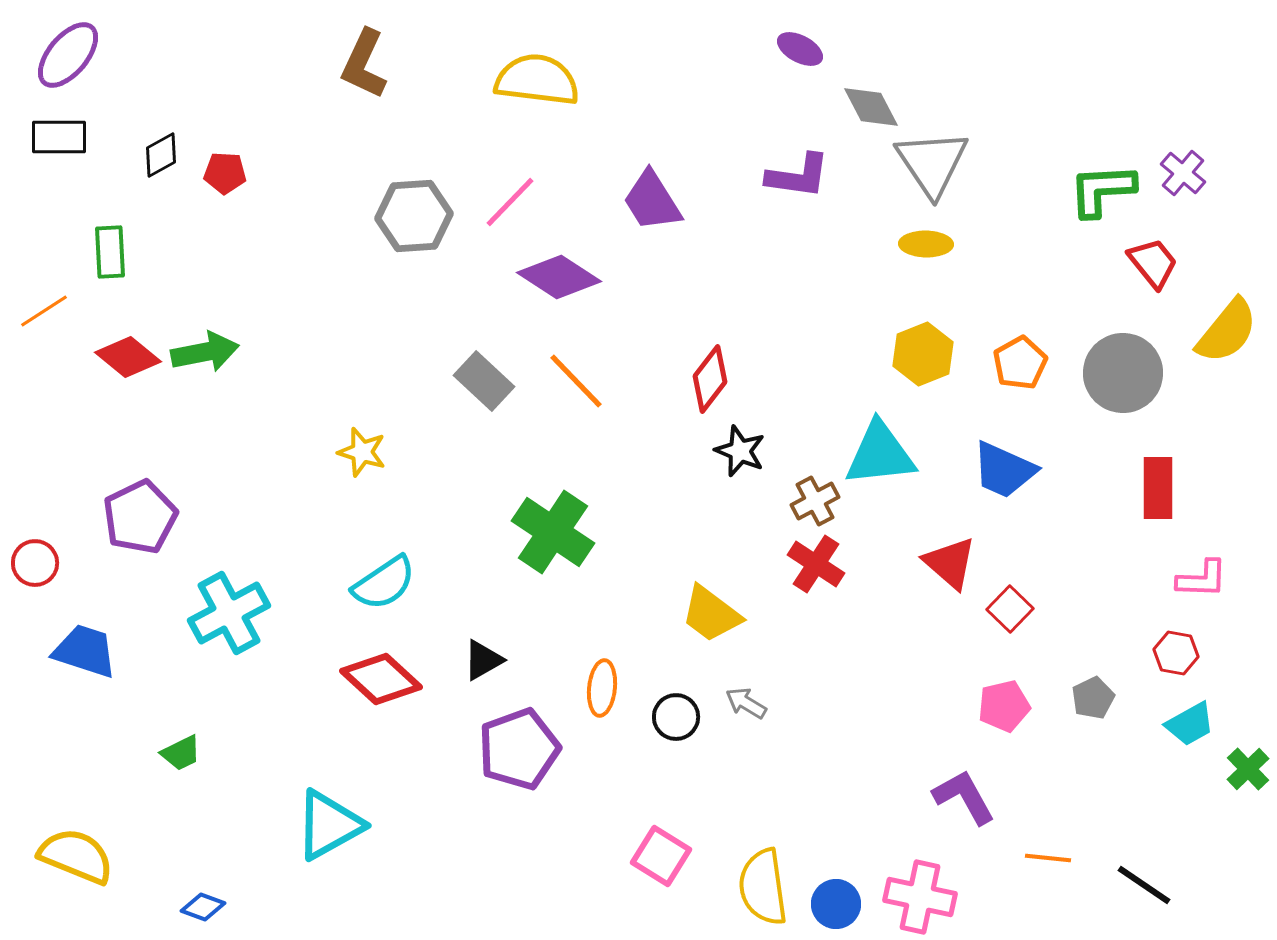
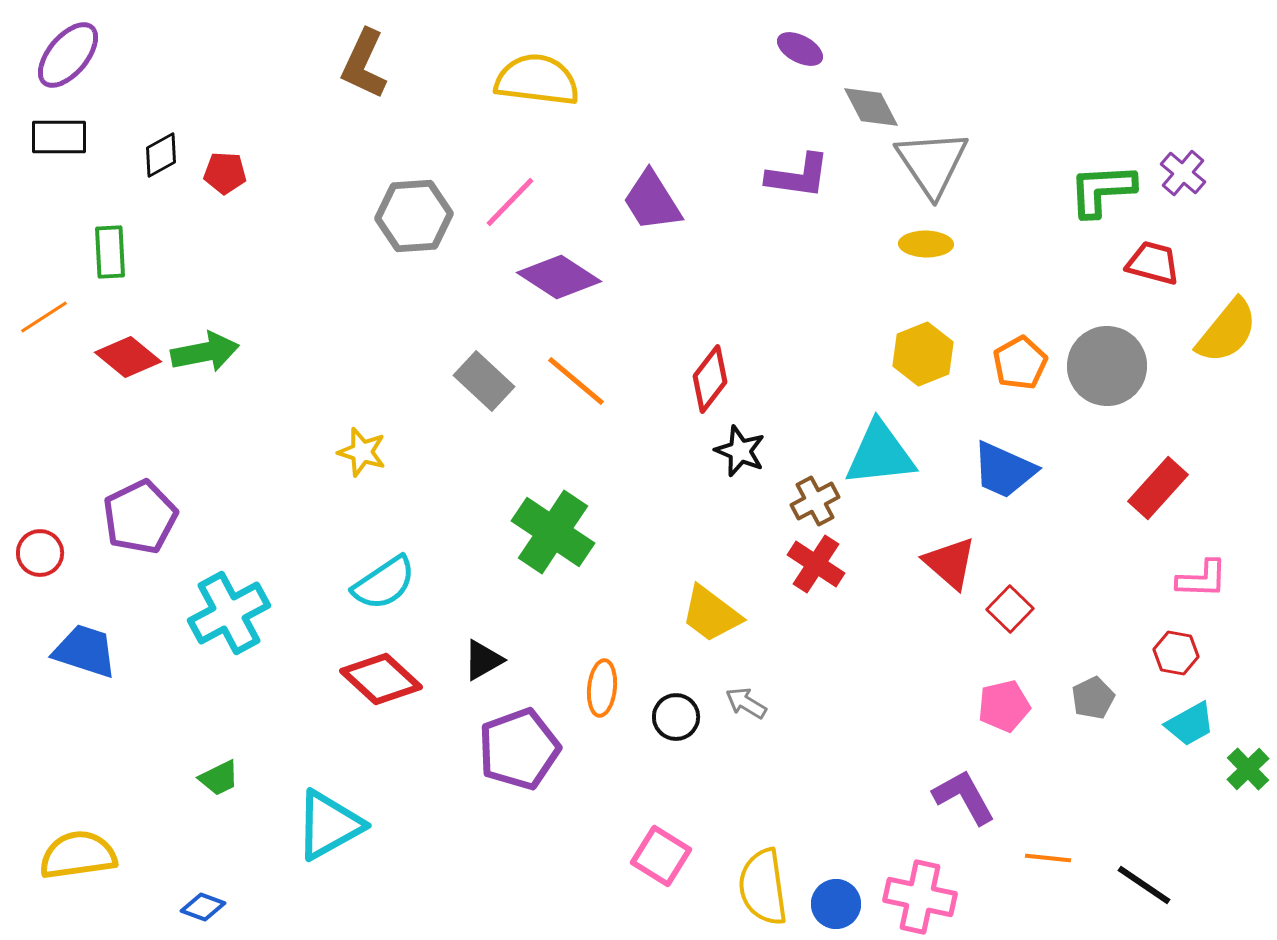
red trapezoid at (1153, 263): rotated 36 degrees counterclockwise
orange line at (44, 311): moved 6 px down
gray circle at (1123, 373): moved 16 px left, 7 px up
orange line at (576, 381): rotated 6 degrees counterclockwise
red rectangle at (1158, 488): rotated 42 degrees clockwise
red circle at (35, 563): moved 5 px right, 10 px up
green trapezoid at (181, 753): moved 38 px right, 25 px down
yellow semicircle at (76, 856): moved 2 px right, 1 px up; rotated 30 degrees counterclockwise
